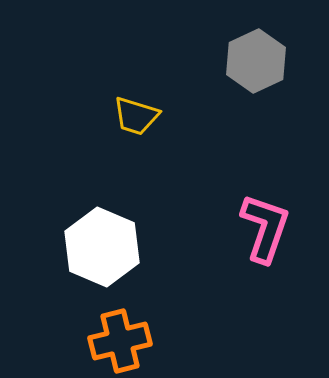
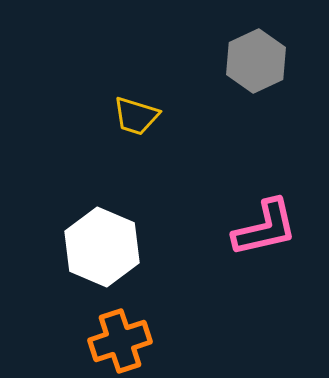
pink L-shape: rotated 58 degrees clockwise
orange cross: rotated 4 degrees counterclockwise
